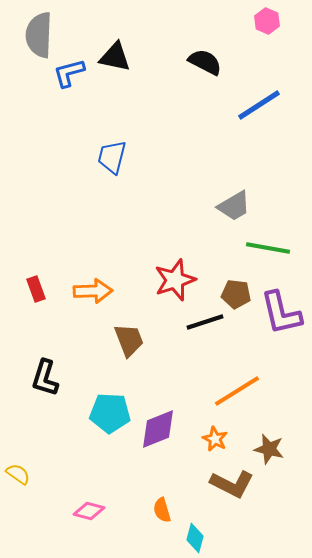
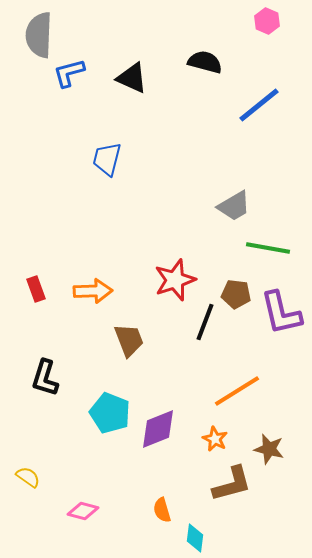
black triangle: moved 17 px right, 21 px down; rotated 12 degrees clockwise
black semicircle: rotated 12 degrees counterclockwise
blue line: rotated 6 degrees counterclockwise
blue trapezoid: moved 5 px left, 2 px down
black line: rotated 51 degrees counterclockwise
cyan pentagon: rotated 18 degrees clockwise
yellow semicircle: moved 10 px right, 3 px down
brown L-shape: rotated 42 degrees counterclockwise
pink diamond: moved 6 px left
cyan diamond: rotated 8 degrees counterclockwise
